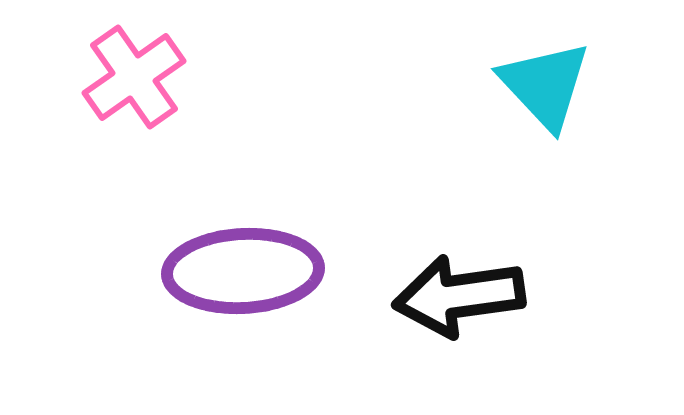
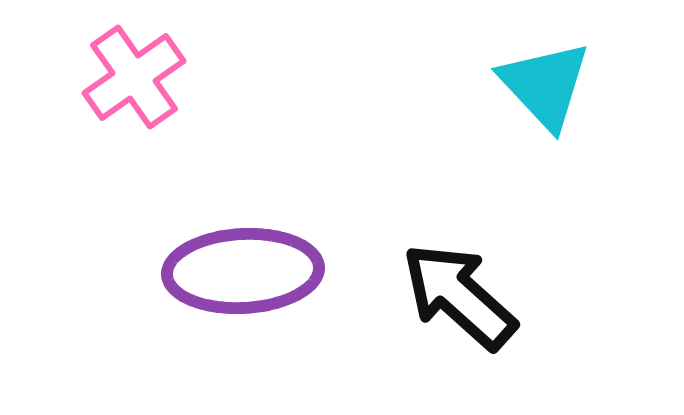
black arrow: rotated 50 degrees clockwise
